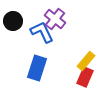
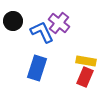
purple cross: moved 4 px right, 4 px down
yellow rectangle: rotated 60 degrees clockwise
